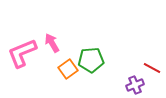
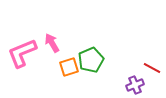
green pentagon: rotated 20 degrees counterclockwise
orange square: moved 1 px right, 2 px up; rotated 18 degrees clockwise
